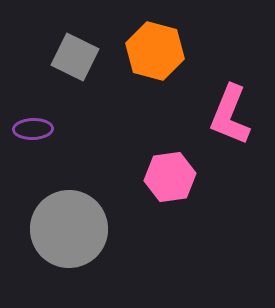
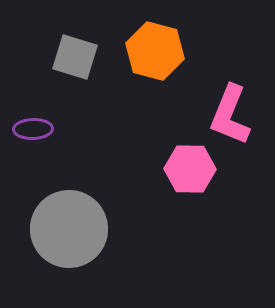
gray square: rotated 9 degrees counterclockwise
pink hexagon: moved 20 px right, 8 px up; rotated 9 degrees clockwise
